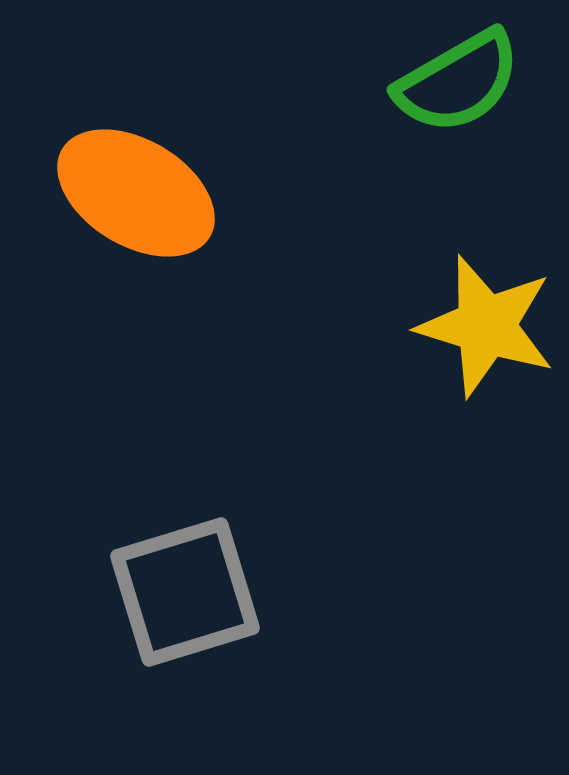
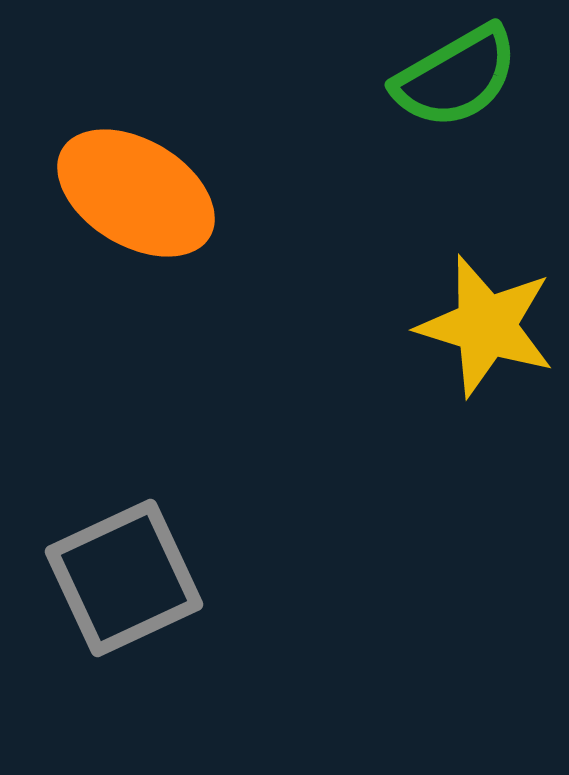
green semicircle: moved 2 px left, 5 px up
gray square: moved 61 px left, 14 px up; rotated 8 degrees counterclockwise
